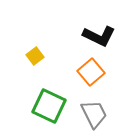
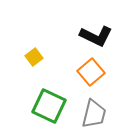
black L-shape: moved 3 px left
yellow square: moved 1 px left, 1 px down
gray trapezoid: rotated 40 degrees clockwise
